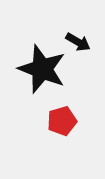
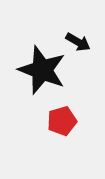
black star: moved 1 px down
